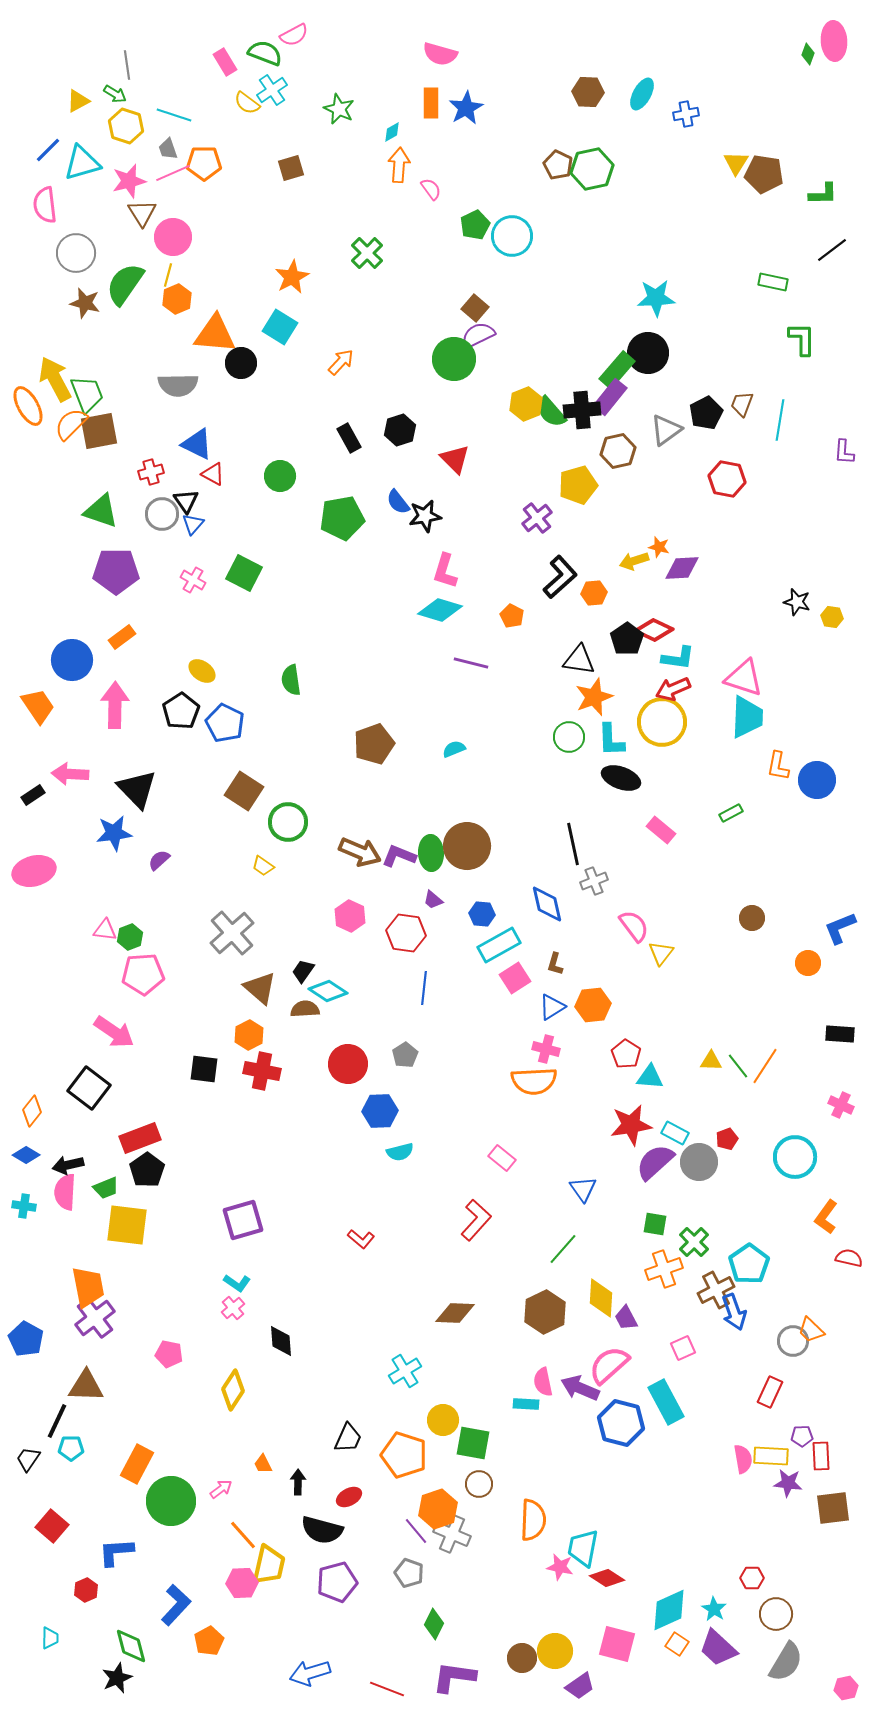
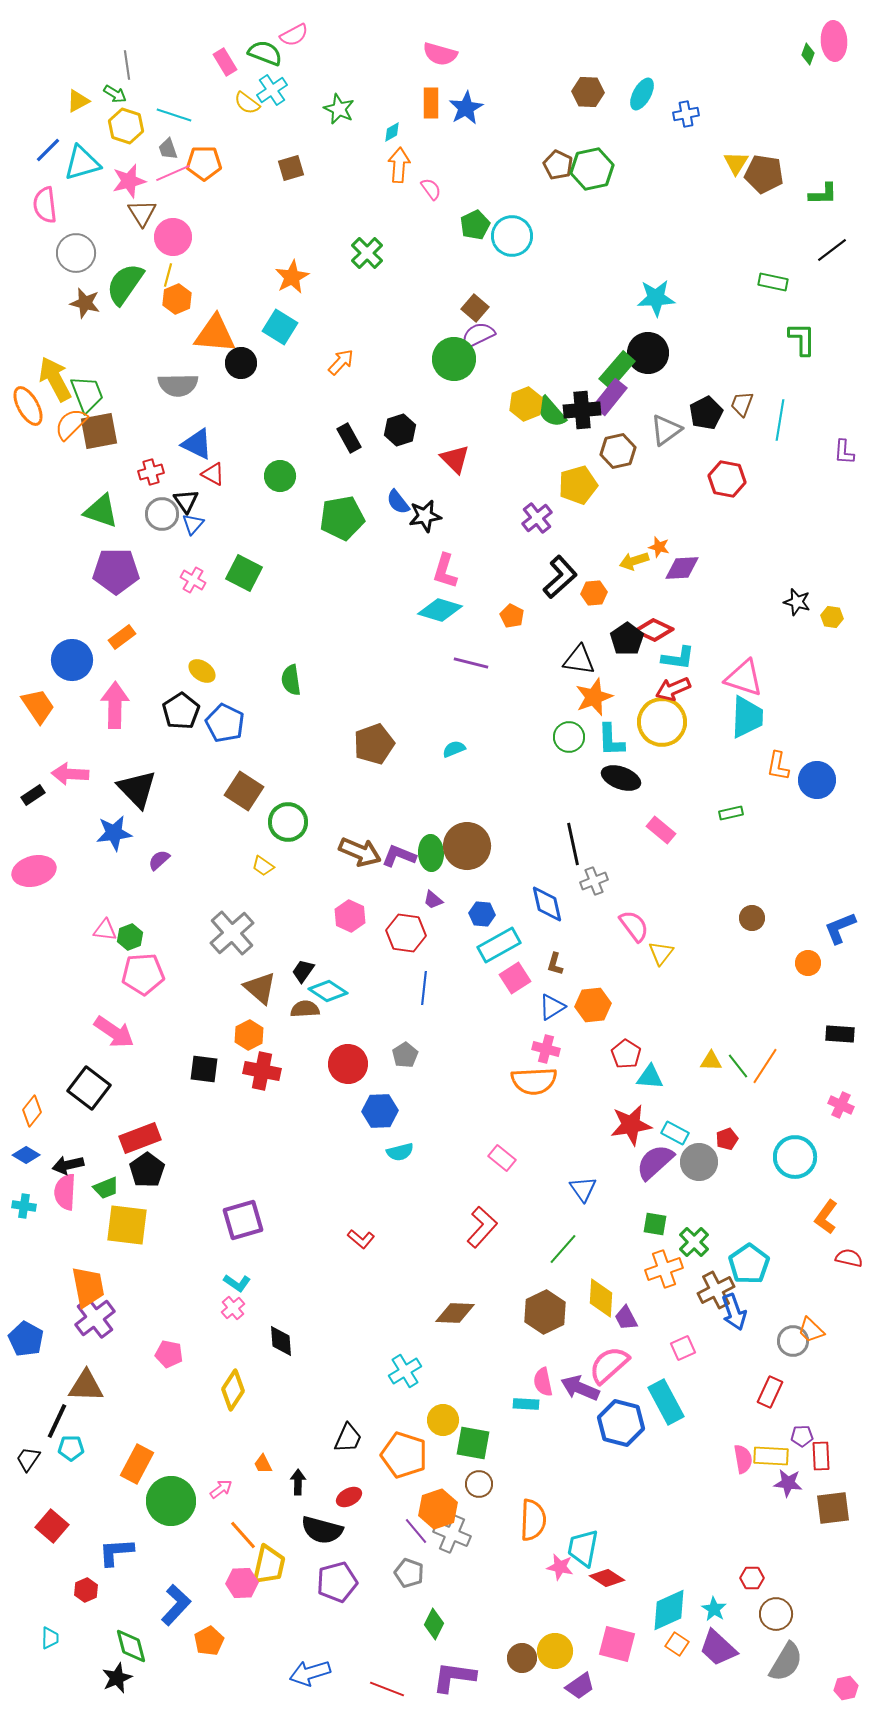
green rectangle at (731, 813): rotated 15 degrees clockwise
red L-shape at (476, 1220): moved 6 px right, 7 px down
